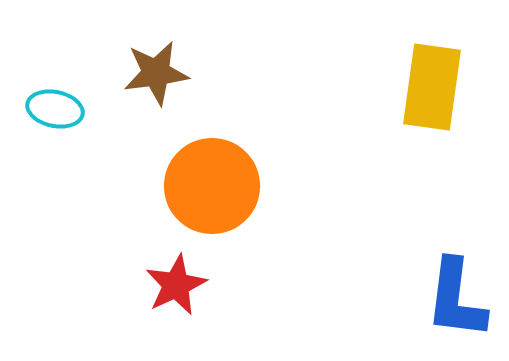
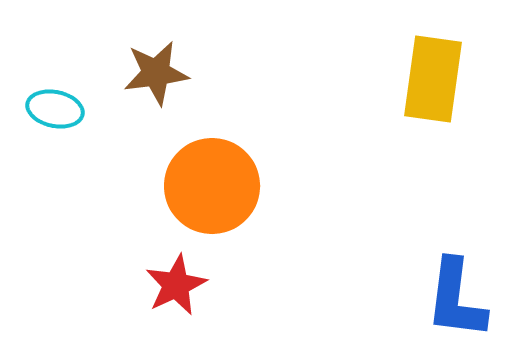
yellow rectangle: moved 1 px right, 8 px up
